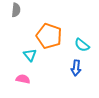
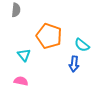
cyan triangle: moved 6 px left
blue arrow: moved 2 px left, 4 px up
pink semicircle: moved 2 px left, 2 px down
